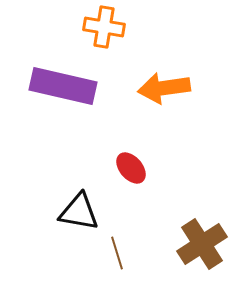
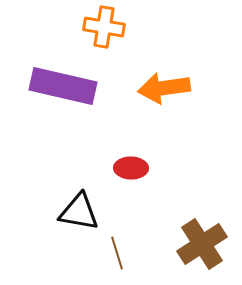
red ellipse: rotated 48 degrees counterclockwise
